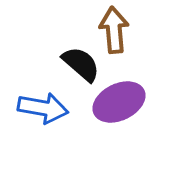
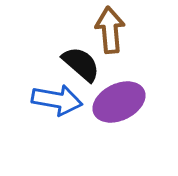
brown arrow: moved 4 px left
blue arrow: moved 14 px right, 8 px up
